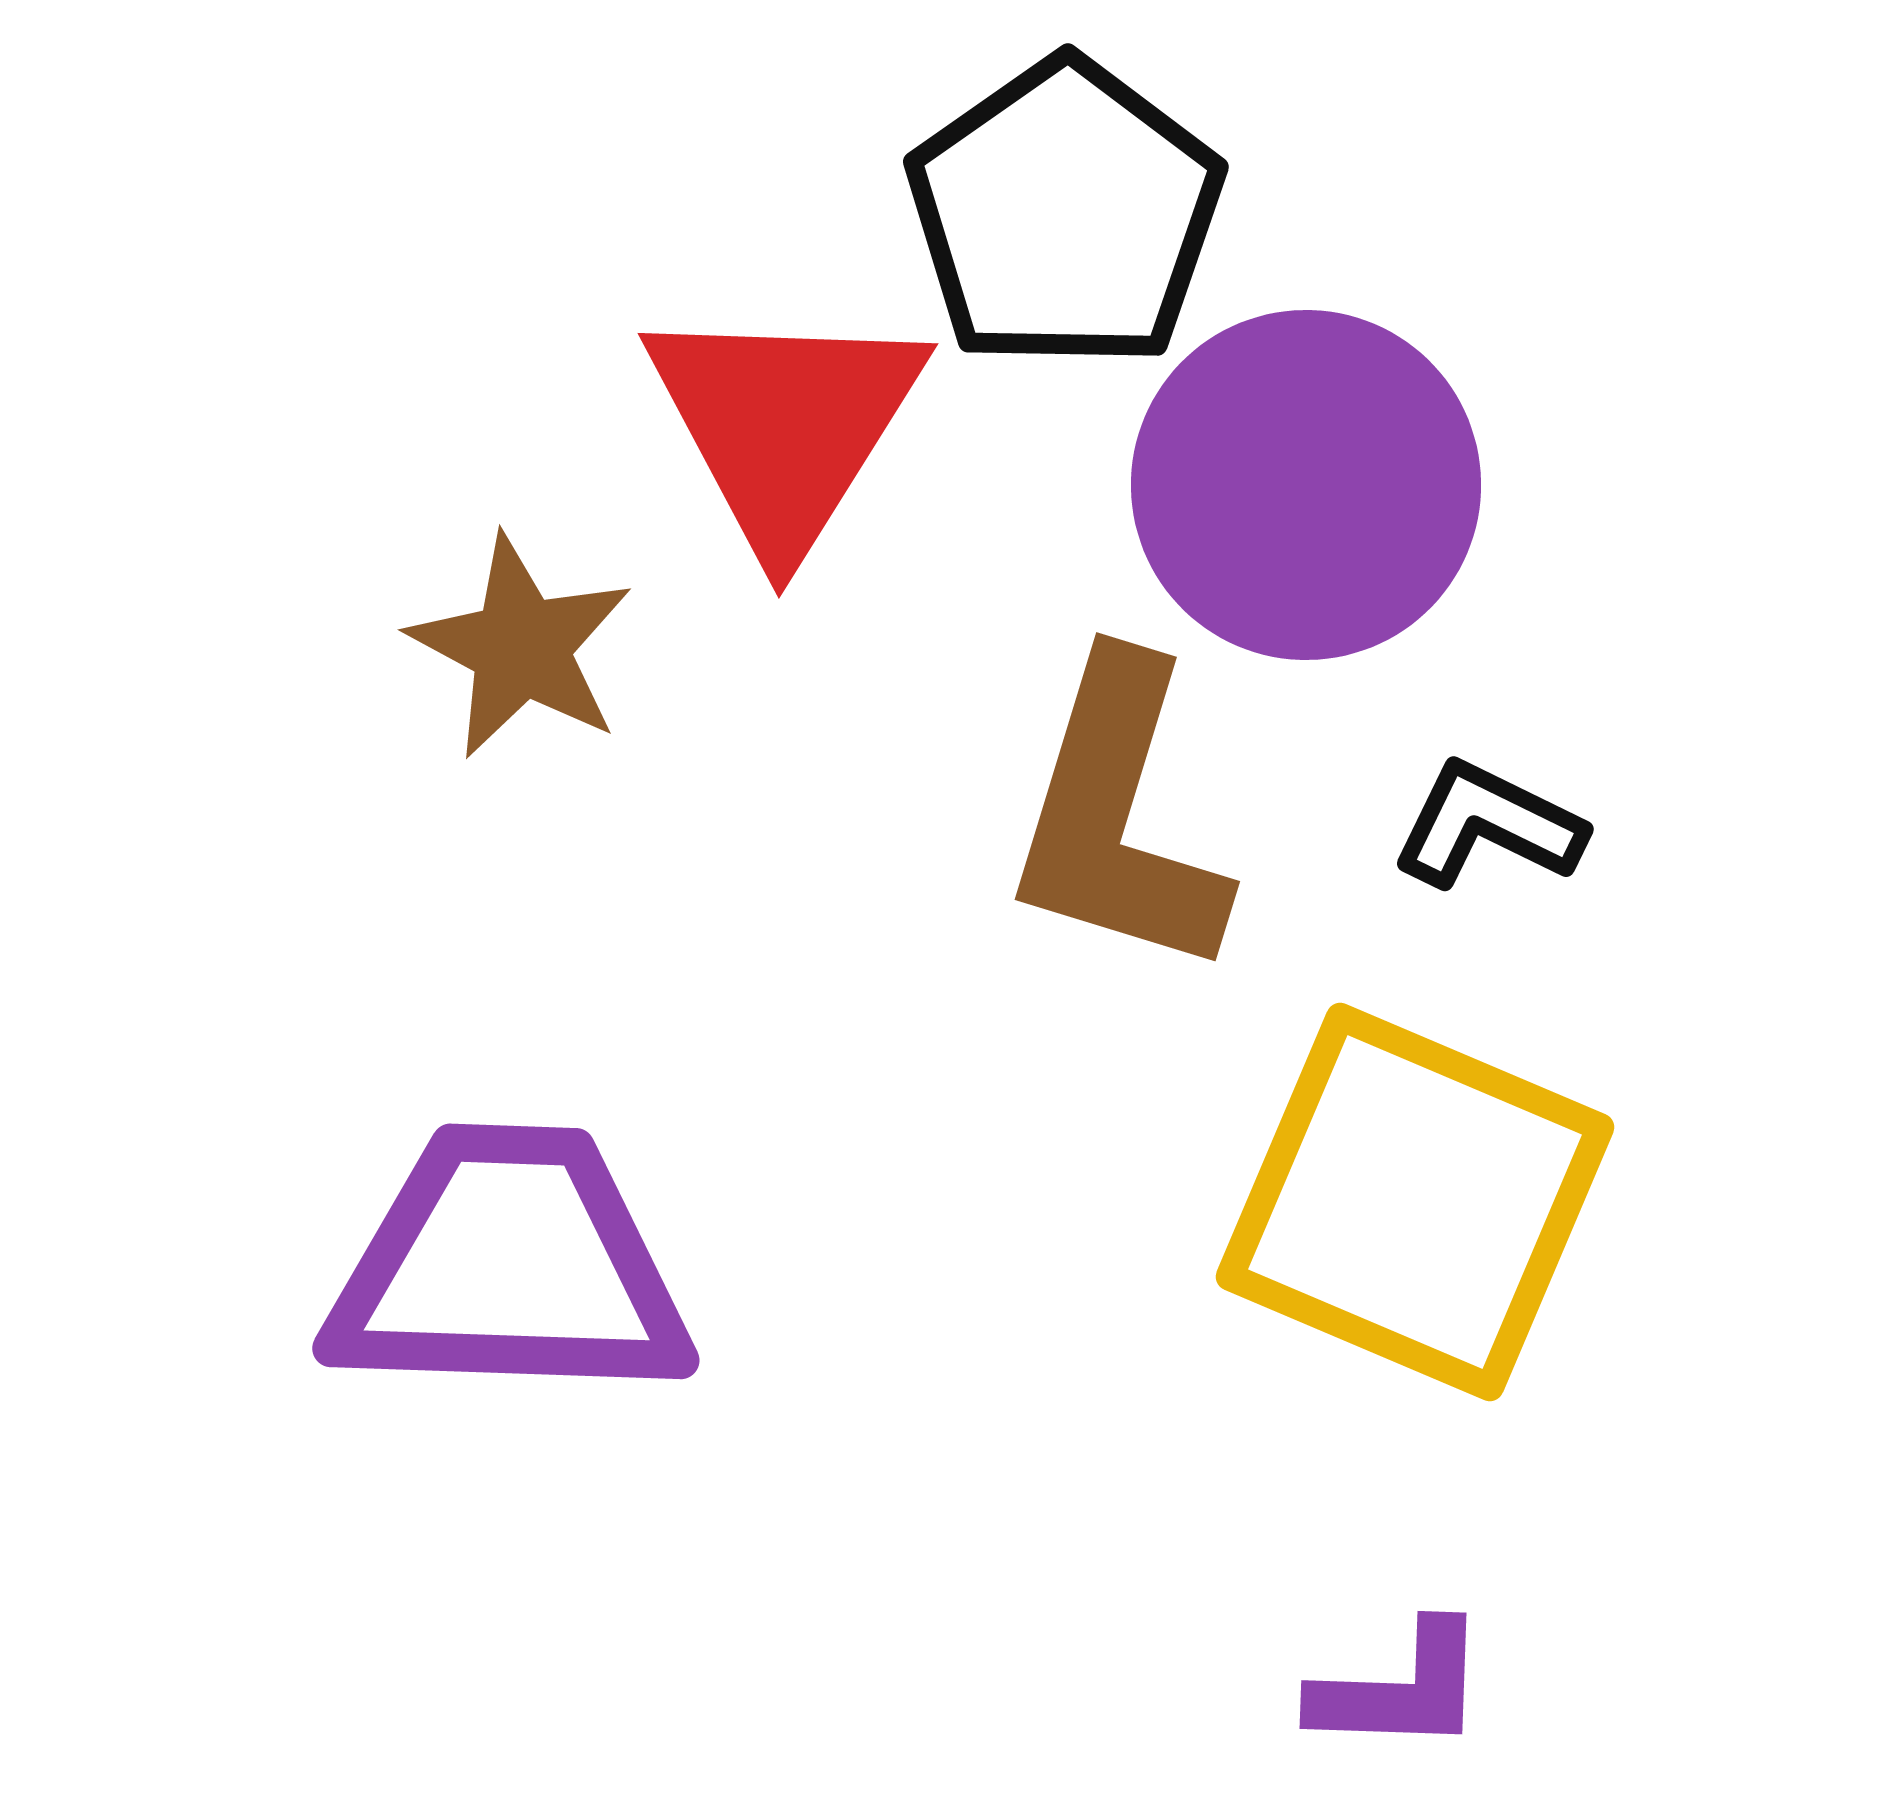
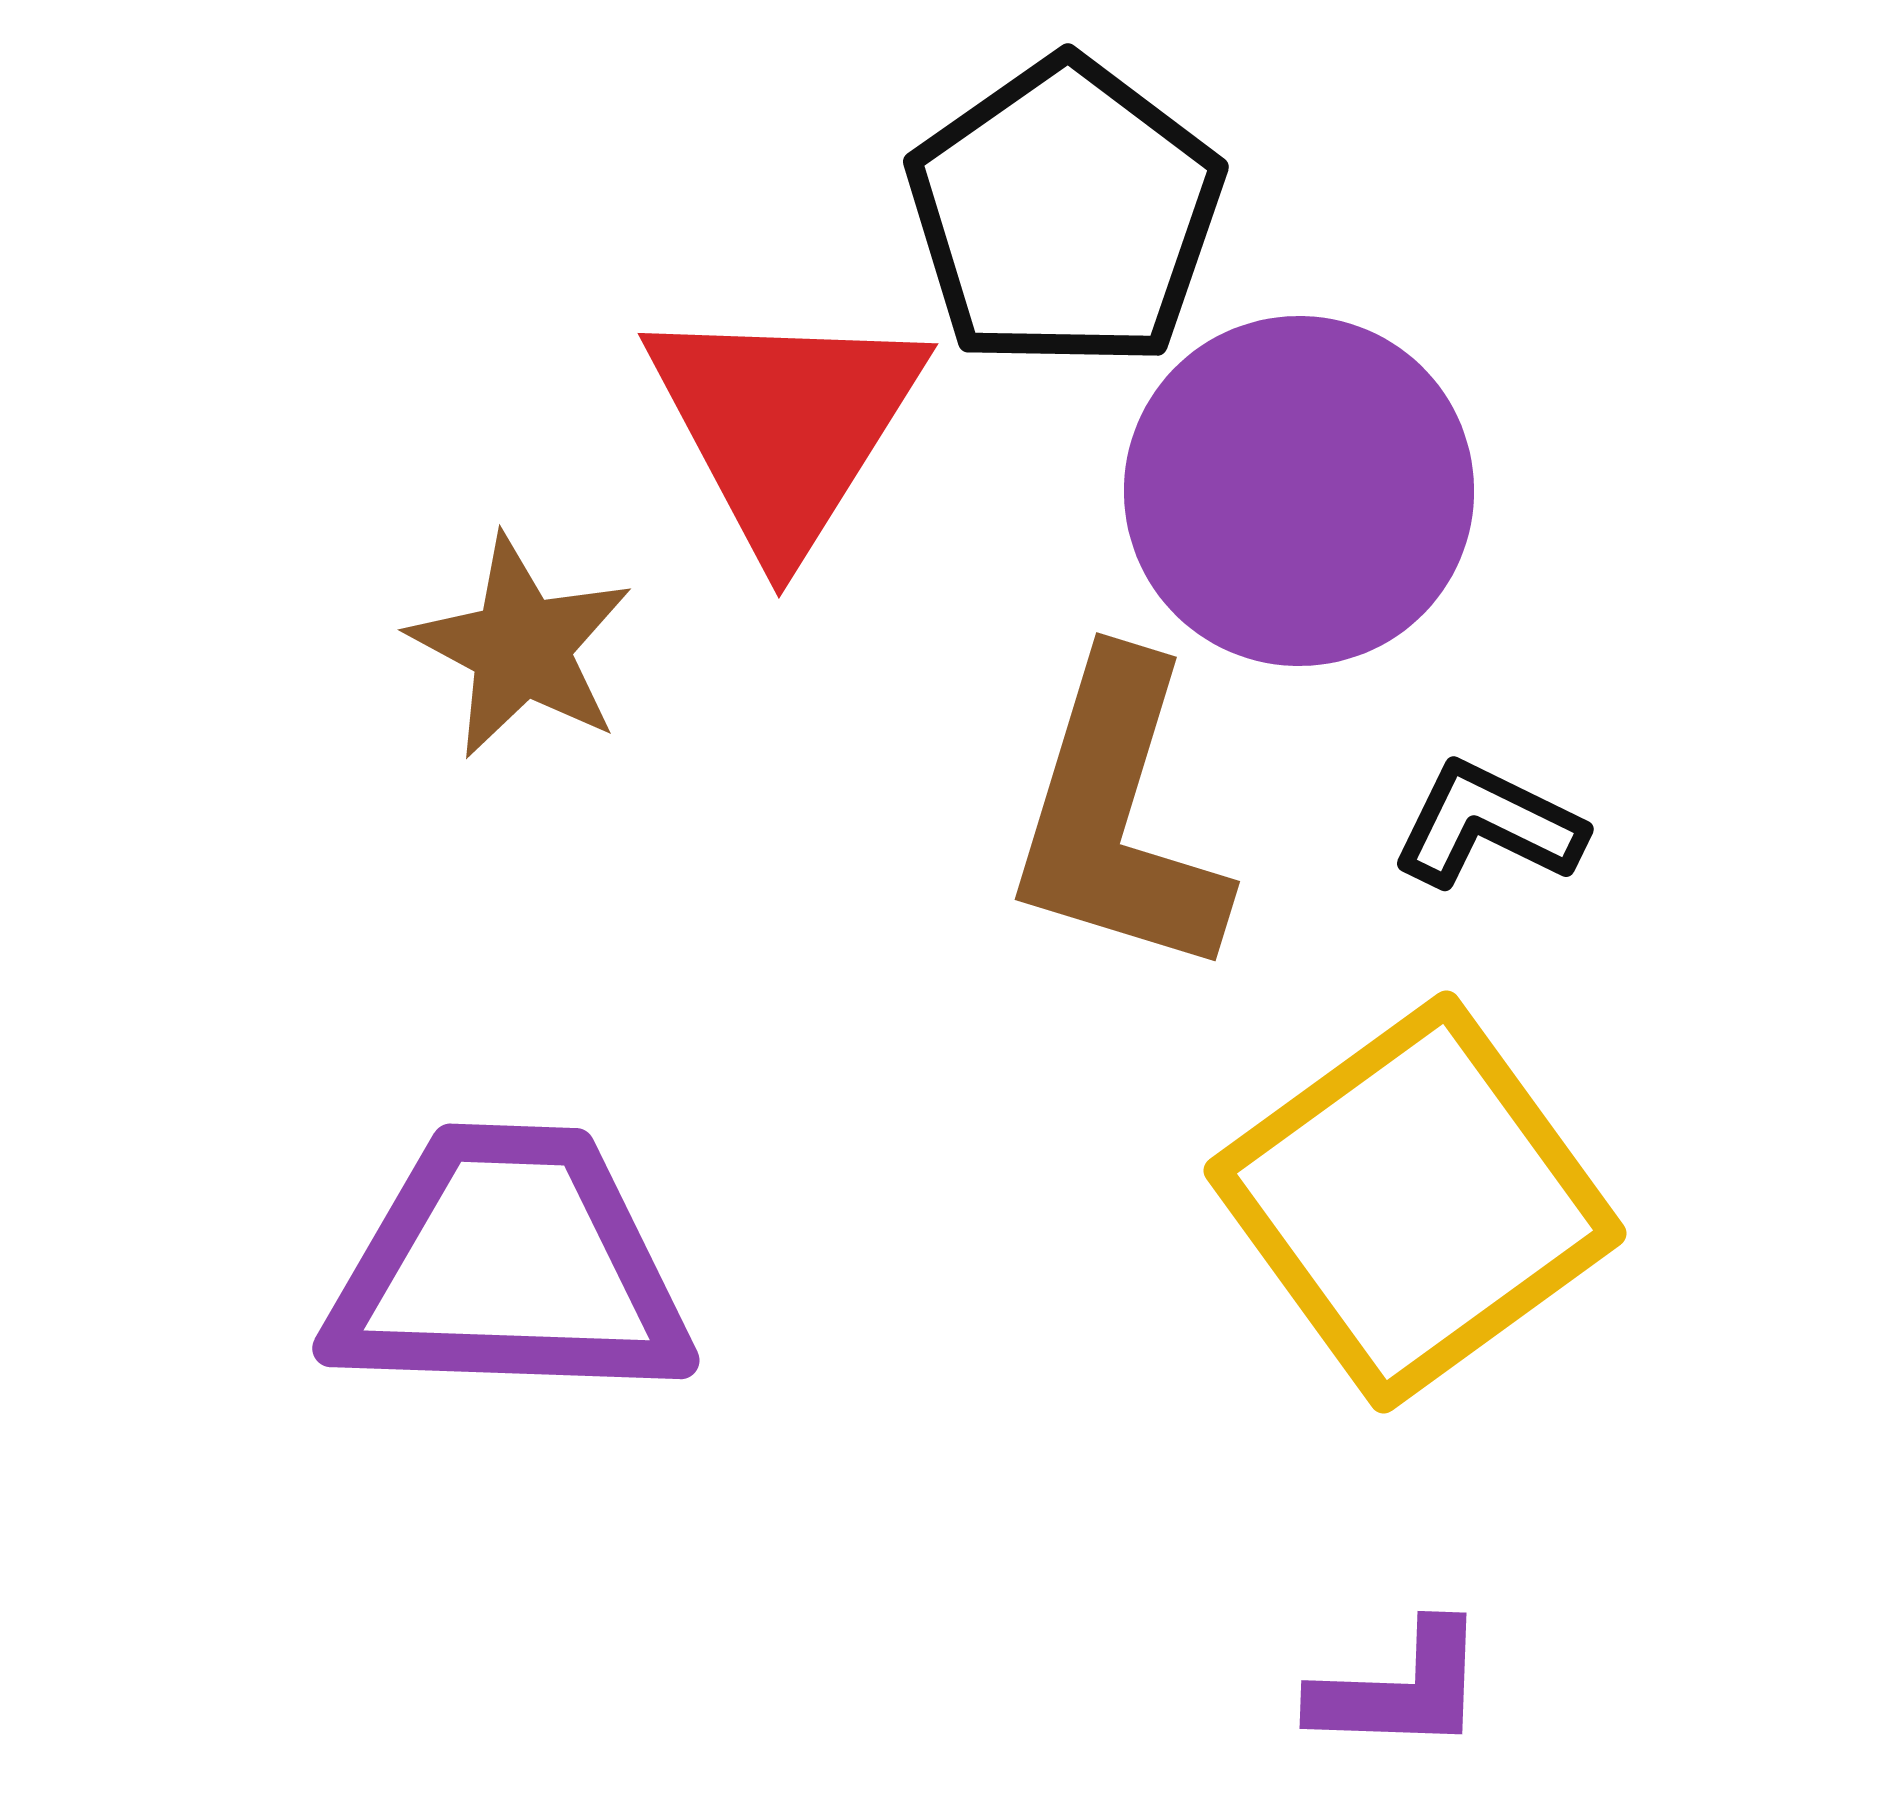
purple circle: moved 7 px left, 6 px down
yellow square: rotated 31 degrees clockwise
